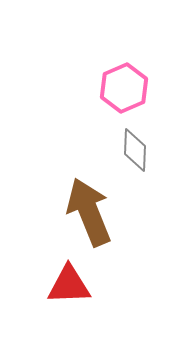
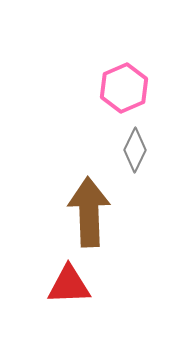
gray diamond: rotated 24 degrees clockwise
brown arrow: rotated 20 degrees clockwise
